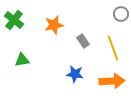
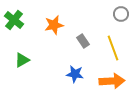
green triangle: rotated 21 degrees counterclockwise
